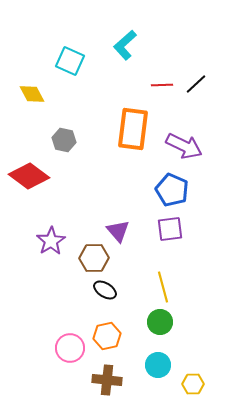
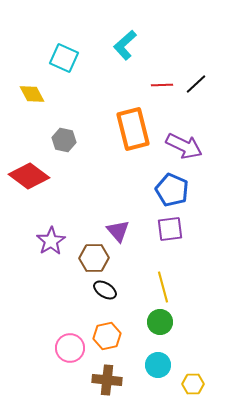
cyan square: moved 6 px left, 3 px up
orange rectangle: rotated 21 degrees counterclockwise
